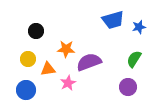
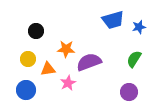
purple circle: moved 1 px right, 5 px down
